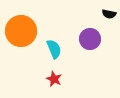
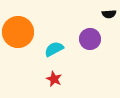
black semicircle: rotated 16 degrees counterclockwise
orange circle: moved 3 px left, 1 px down
cyan semicircle: rotated 96 degrees counterclockwise
